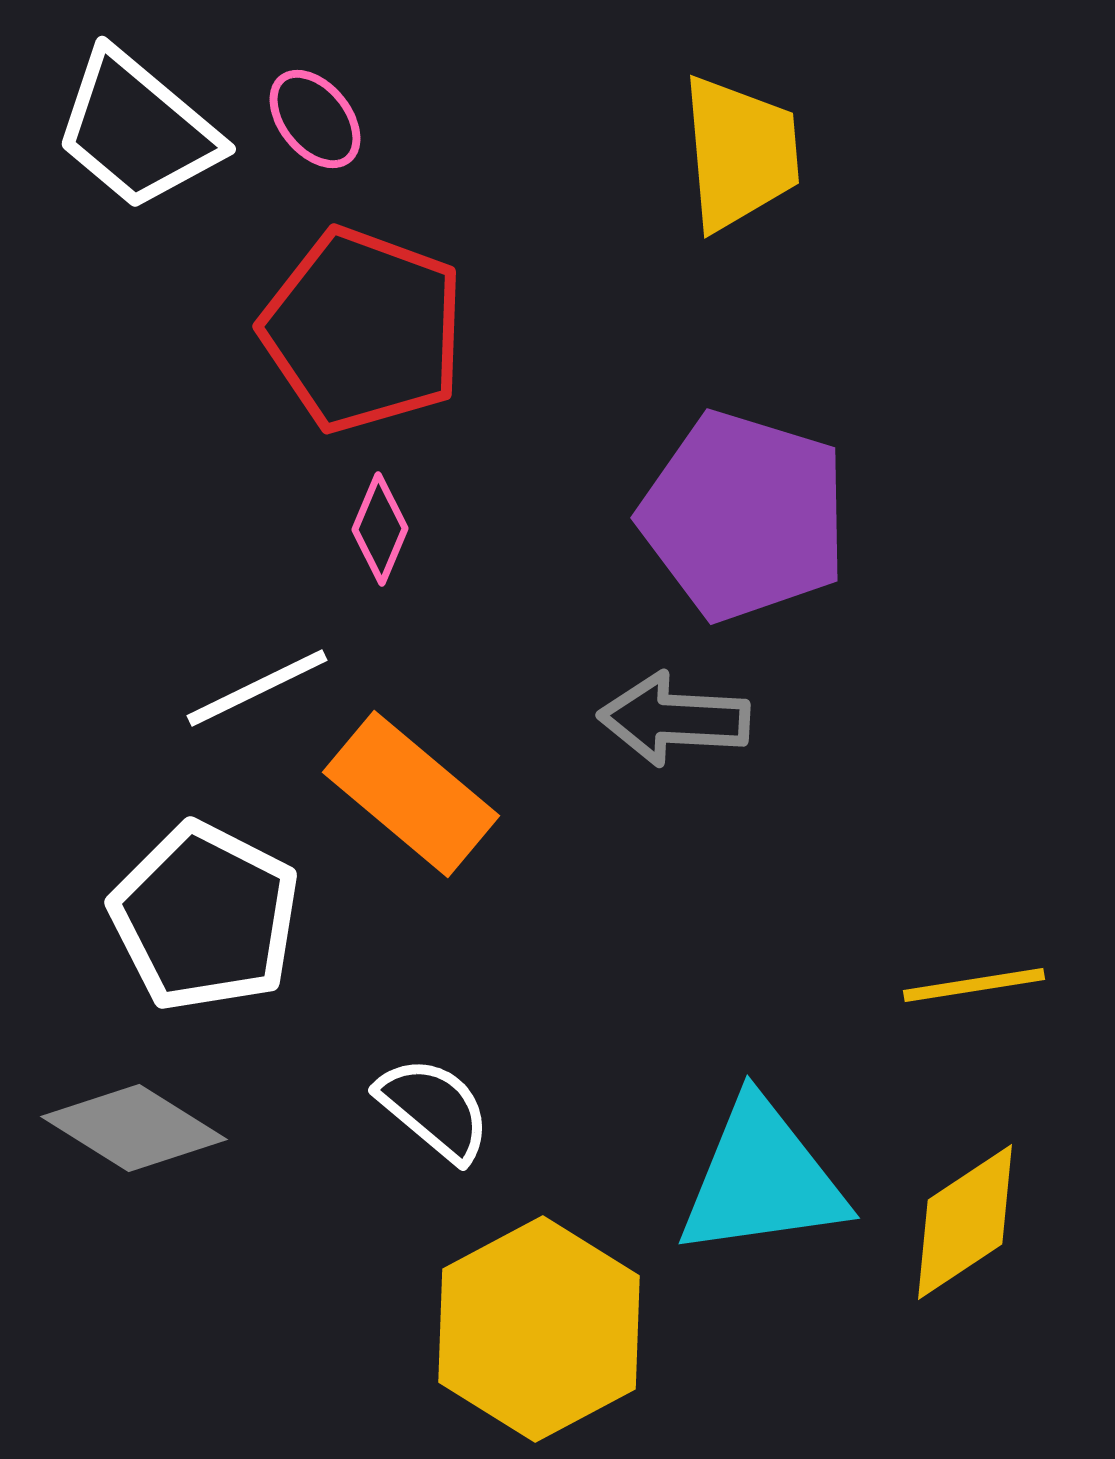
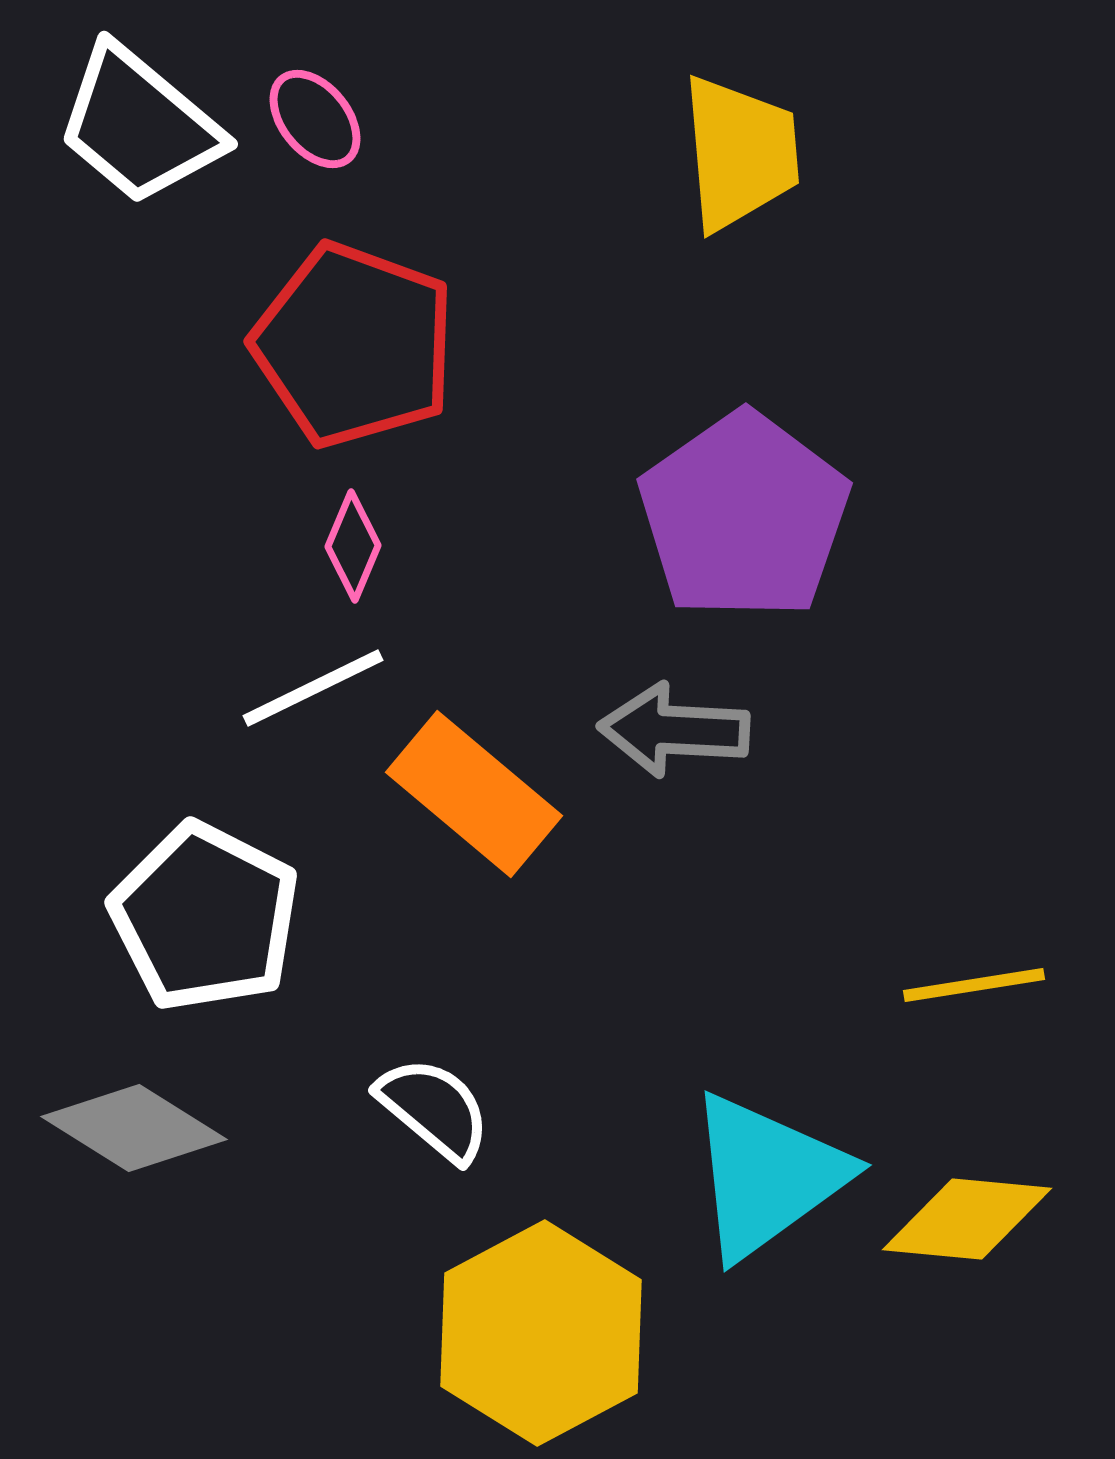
white trapezoid: moved 2 px right, 5 px up
red pentagon: moved 9 px left, 15 px down
purple pentagon: rotated 20 degrees clockwise
pink diamond: moved 27 px left, 17 px down
white line: moved 56 px right
gray arrow: moved 11 px down
orange rectangle: moved 63 px right
cyan triangle: moved 5 px right, 3 px up; rotated 28 degrees counterclockwise
yellow diamond: moved 2 px right, 3 px up; rotated 39 degrees clockwise
yellow hexagon: moved 2 px right, 4 px down
